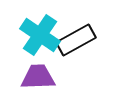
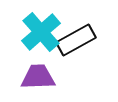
cyan cross: moved 1 px right, 3 px up; rotated 15 degrees clockwise
